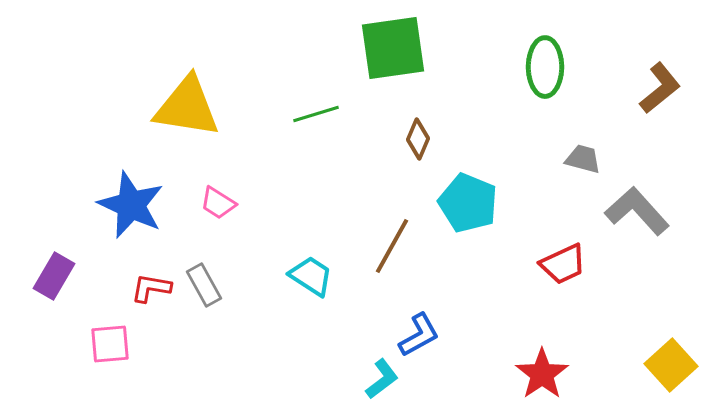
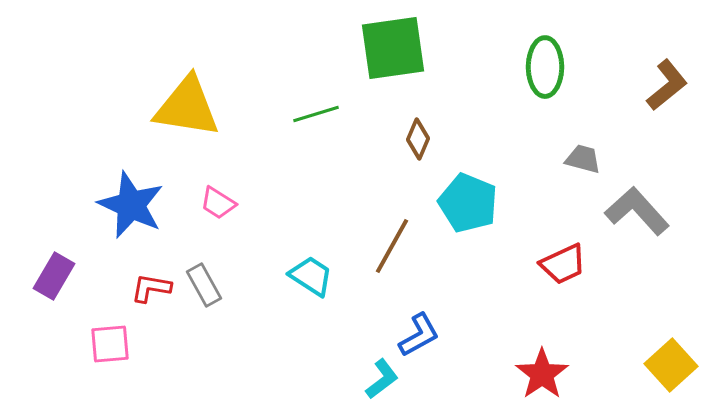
brown L-shape: moved 7 px right, 3 px up
